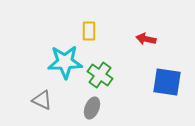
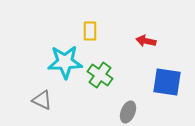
yellow rectangle: moved 1 px right
red arrow: moved 2 px down
gray ellipse: moved 36 px right, 4 px down
